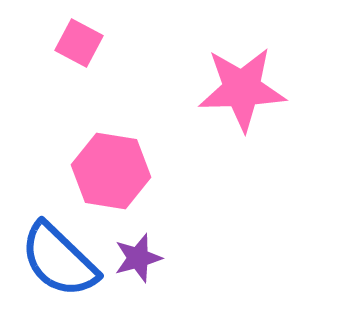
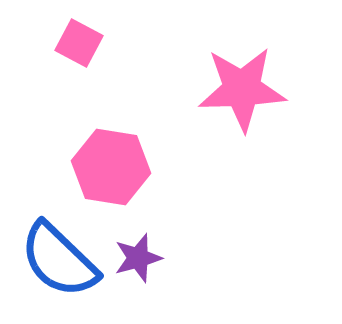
pink hexagon: moved 4 px up
